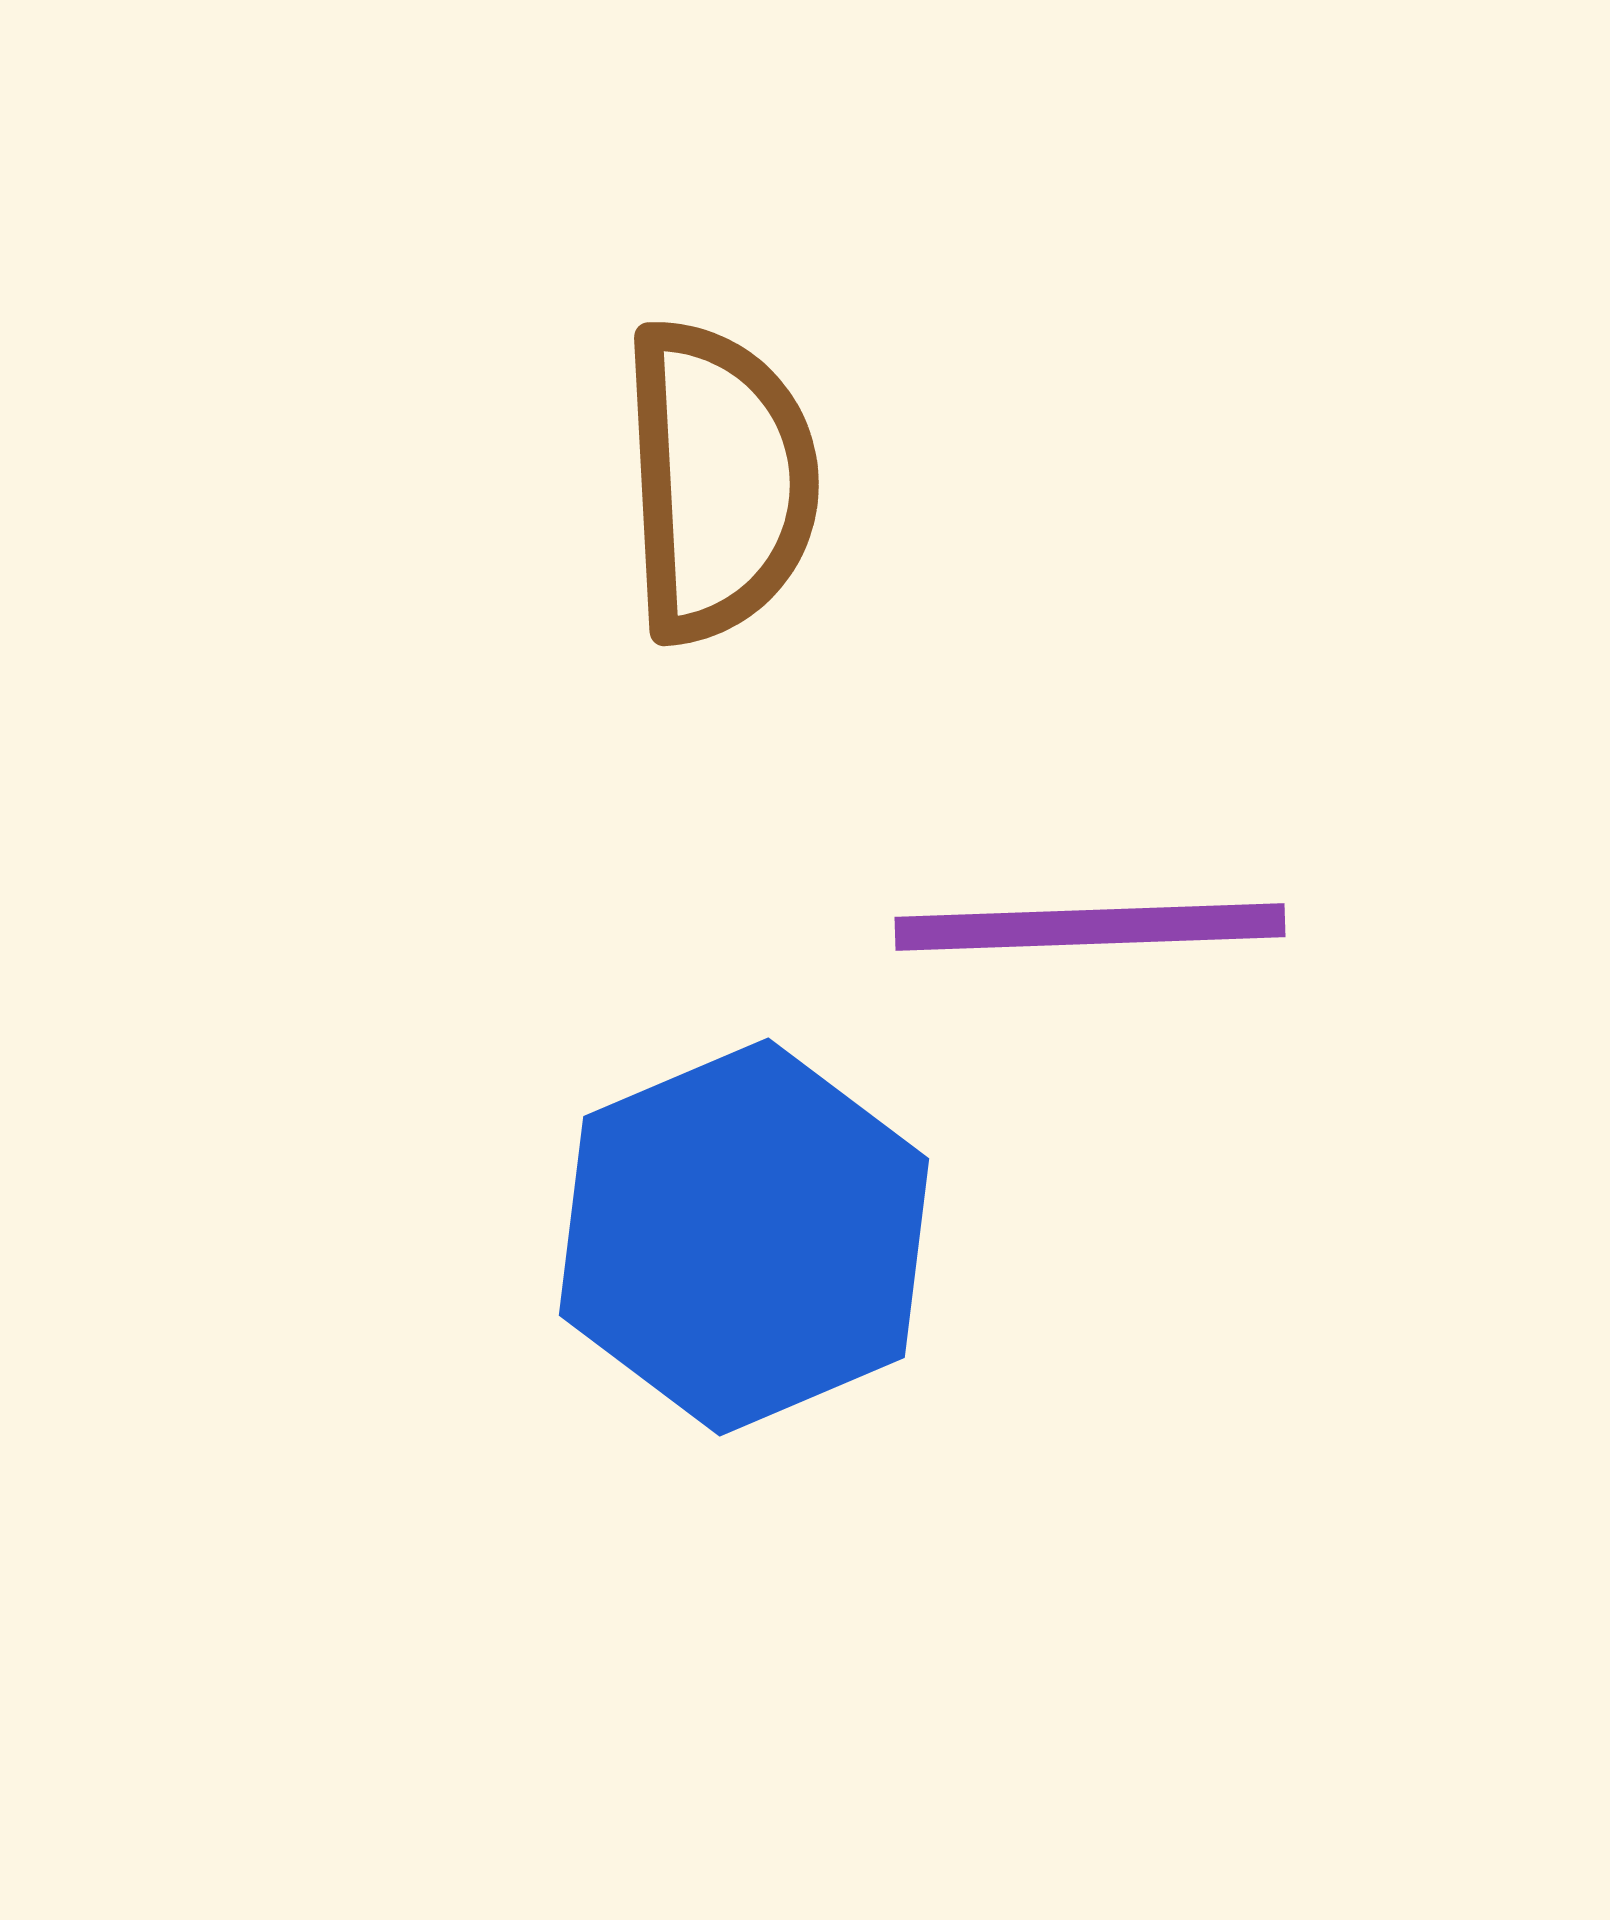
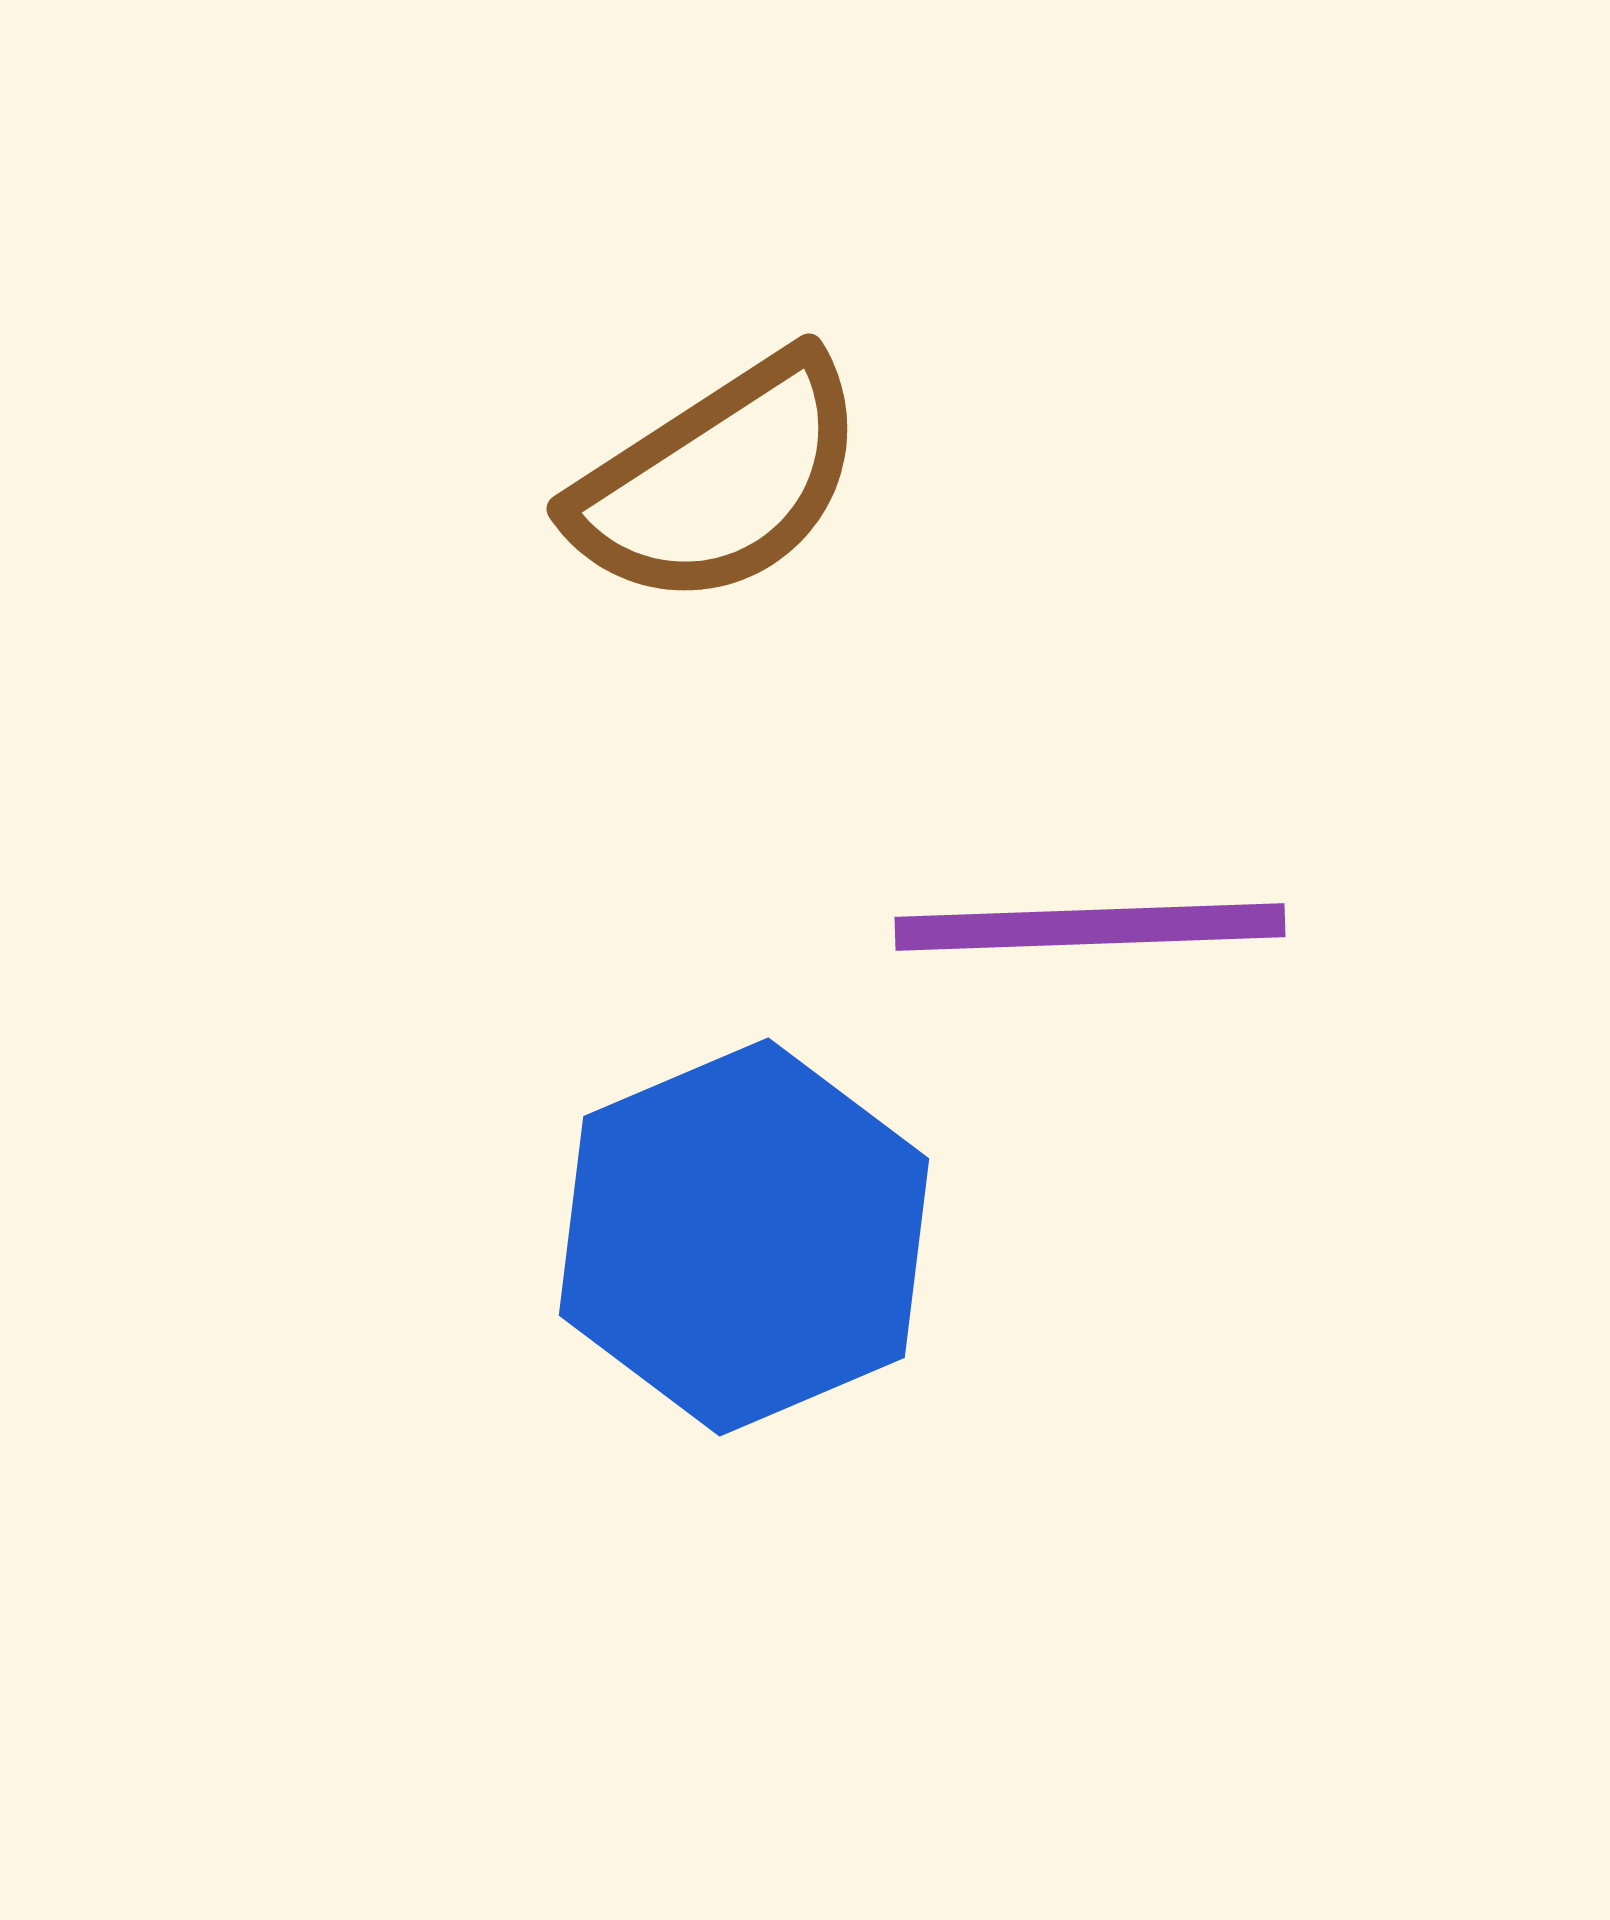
brown semicircle: rotated 60 degrees clockwise
